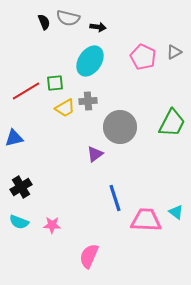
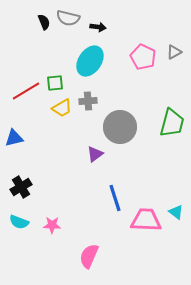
yellow trapezoid: moved 3 px left
green trapezoid: rotated 12 degrees counterclockwise
